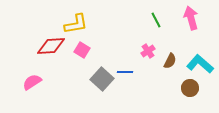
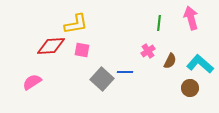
green line: moved 3 px right, 3 px down; rotated 35 degrees clockwise
pink square: rotated 21 degrees counterclockwise
